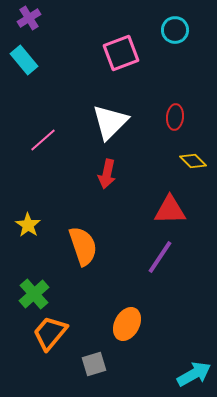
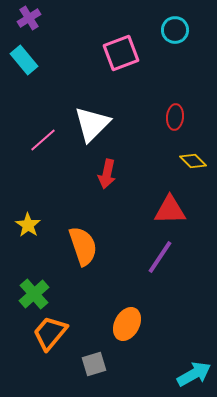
white triangle: moved 18 px left, 2 px down
